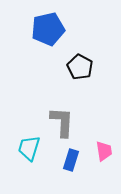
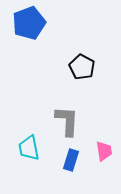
blue pentagon: moved 19 px left, 6 px up; rotated 8 degrees counterclockwise
black pentagon: moved 2 px right
gray L-shape: moved 5 px right, 1 px up
cyan trapezoid: rotated 28 degrees counterclockwise
